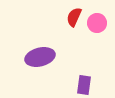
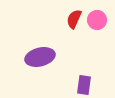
red semicircle: moved 2 px down
pink circle: moved 3 px up
